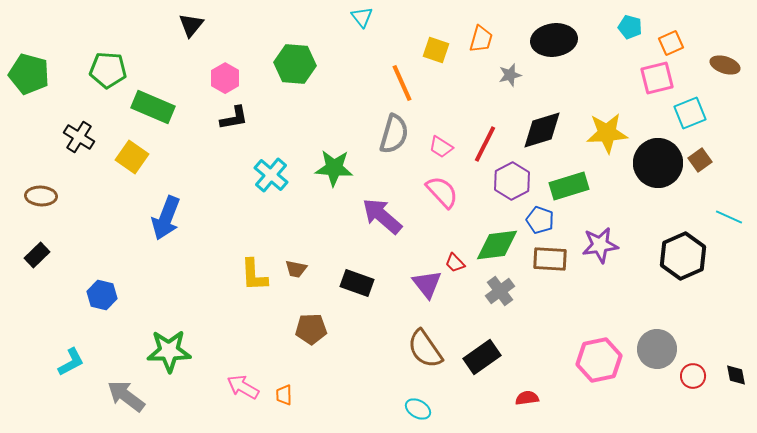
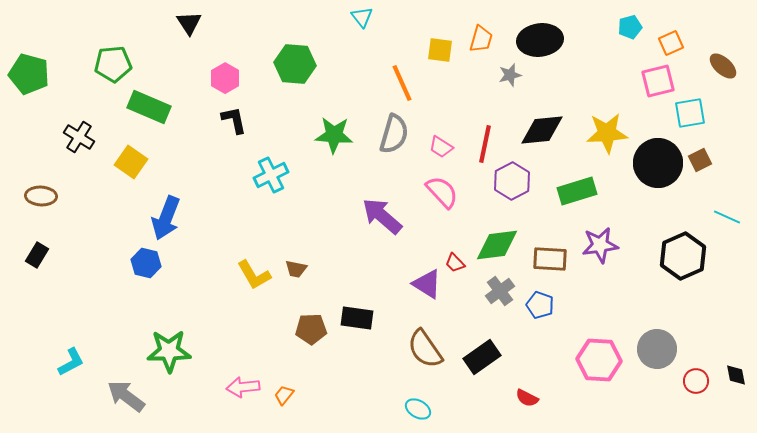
black triangle at (191, 25): moved 2 px left, 2 px up; rotated 12 degrees counterclockwise
cyan pentagon at (630, 27): rotated 30 degrees counterclockwise
black ellipse at (554, 40): moved 14 px left
yellow square at (436, 50): moved 4 px right; rotated 12 degrees counterclockwise
brown ellipse at (725, 65): moved 2 px left, 1 px down; rotated 24 degrees clockwise
green pentagon at (108, 70): moved 5 px right, 6 px up; rotated 9 degrees counterclockwise
pink square at (657, 78): moved 1 px right, 3 px down
green rectangle at (153, 107): moved 4 px left
cyan square at (690, 113): rotated 12 degrees clockwise
black L-shape at (234, 118): moved 2 px down; rotated 92 degrees counterclockwise
black diamond at (542, 130): rotated 12 degrees clockwise
red line at (485, 144): rotated 15 degrees counterclockwise
yellow square at (132, 157): moved 1 px left, 5 px down
brown square at (700, 160): rotated 10 degrees clockwise
green star at (334, 168): moved 33 px up
cyan cross at (271, 175): rotated 24 degrees clockwise
green rectangle at (569, 186): moved 8 px right, 5 px down
cyan line at (729, 217): moved 2 px left
blue pentagon at (540, 220): moved 85 px down
black rectangle at (37, 255): rotated 15 degrees counterclockwise
yellow L-shape at (254, 275): rotated 27 degrees counterclockwise
black rectangle at (357, 283): moved 35 px down; rotated 12 degrees counterclockwise
purple triangle at (427, 284): rotated 20 degrees counterclockwise
blue hexagon at (102, 295): moved 44 px right, 32 px up
pink hexagon at (599, 360): rotated 15 degrees clockwise
red circle at (693, 376): moved 3 px right, 5 px down
pink arrow at (243, 387): rotated 36 degrees counterclockwise
orange trapezoid at (284, 395): rotated 40 degrees clockwise
red semicircle at (527, 398): rotated 145 degrees counterclockwise
